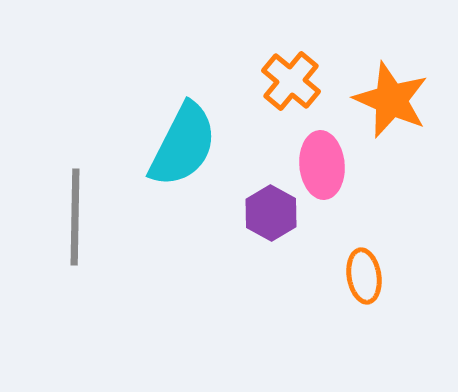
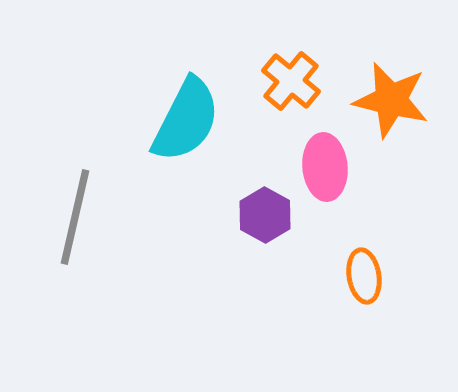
orange star: rotated 10 degrees counterclockwise
cyan semicircle: moved 3 px right, 25 px up
pink ellipse: moved 3 px right, 2 px down
purple hexagon: moved 6 px left, 2 px down
gray line: rotated 12 degrees clockwise
